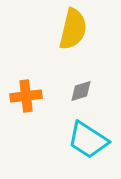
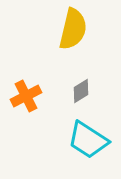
gray diamond: rotated 15 degrees counterclockwise
orange cross: rotated 20 degrees counterclockwise
